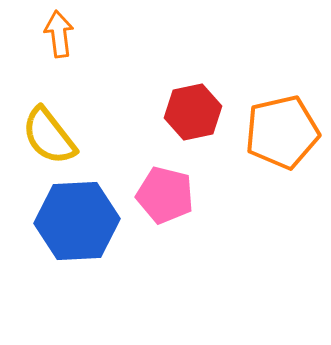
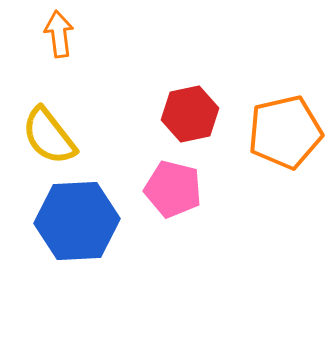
red hexagon: moved 3 px left, 2 px down
orange pentagon: moved 3 px right
pink pentagon: moved 8 px right, 6 px up
